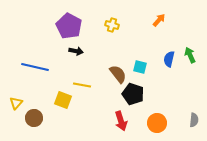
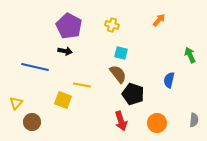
black arrow: moved 11 px left
blue semicircle: moved 21 px down
cyan square: moved 19 px left, 14 px up
brown circle: moved 2 px left, 4 px down
